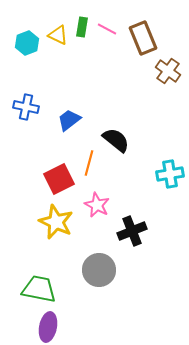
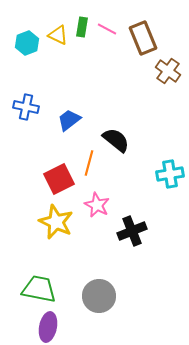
gray circle: moved 26 px down
